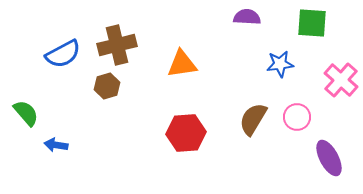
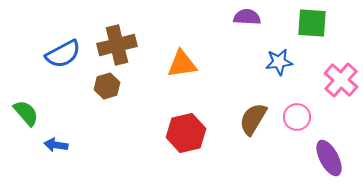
blue star: moved 1 px left, 2 px up
red hexagon: rotated 9 degrees counterclockwise
